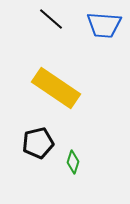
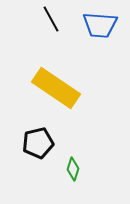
black line: rotated 20 degrees clockwise
blue trapezoid: moved 4 px left
green diamond: moved 7 px down
